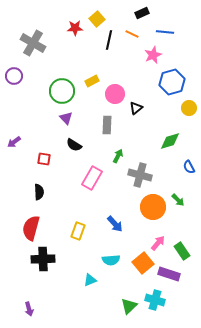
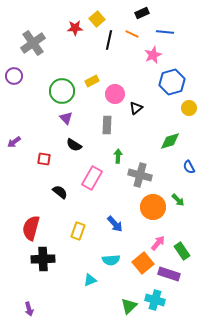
gray cross at (33, 43): rotated 25 degrees clockwise
green arrow at (118, 156): rotated 24 degrees counterclockwise
black semicircle at (39, 192): moved 21 px right; rotated 49 degrees counterclockwise
